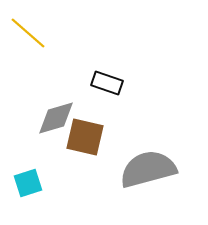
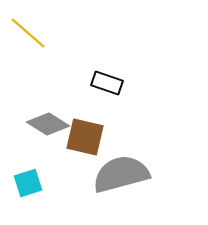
gray diamond: moved 8 px left, 6 px down; rotated 48 degrees clockwise
gray semicircle: moved 27 px left, 5 px down
